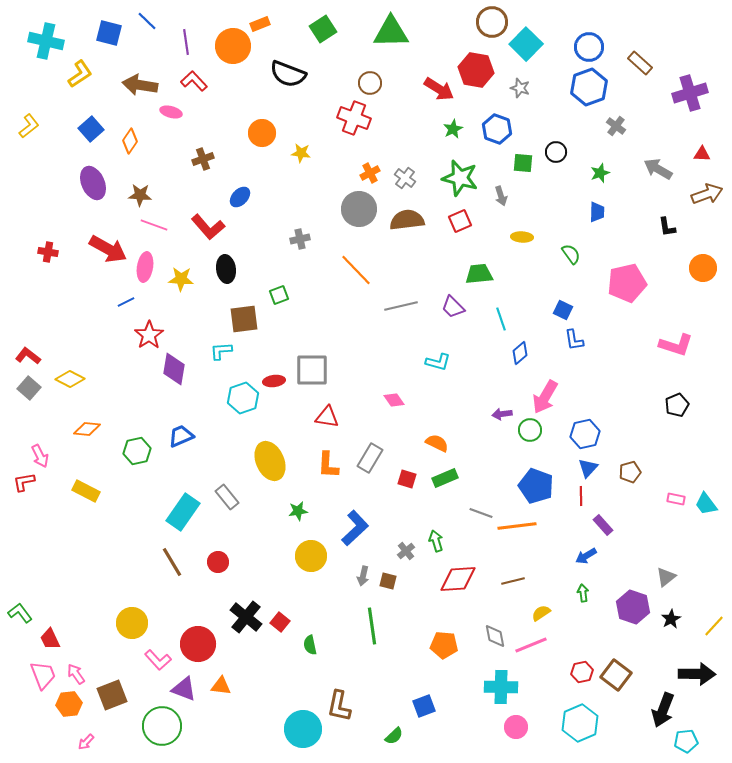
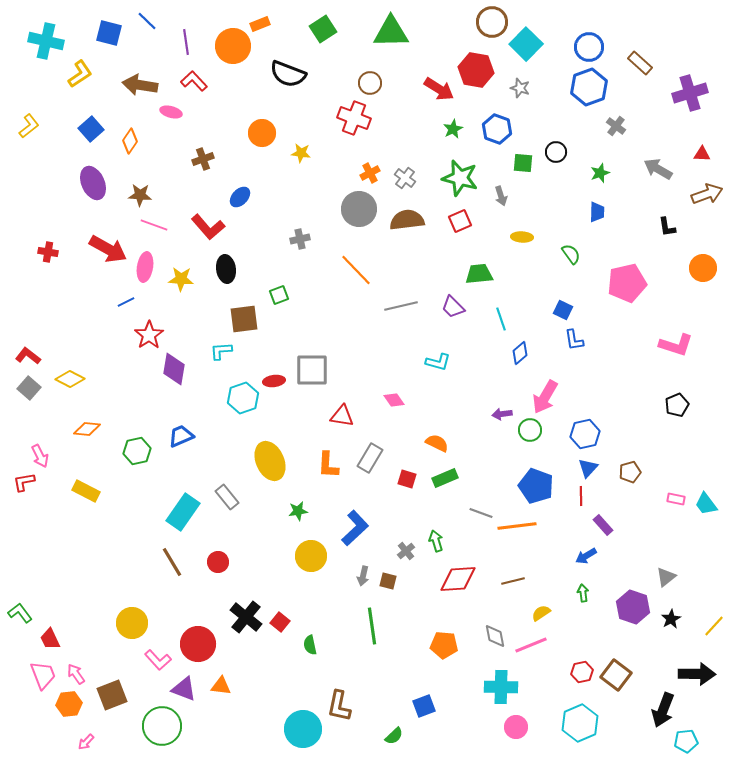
red triangle at (327, 417): moved 15 px right, 1 px up
